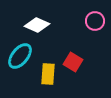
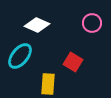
pink circle: moved 3 px left, 2 px down
yellow rectangle: moved 10 px down
